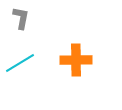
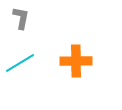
orange cross: moved 1 px down
